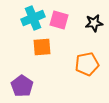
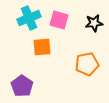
cyan cross: moved 4 px left
